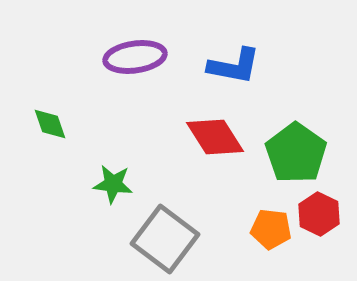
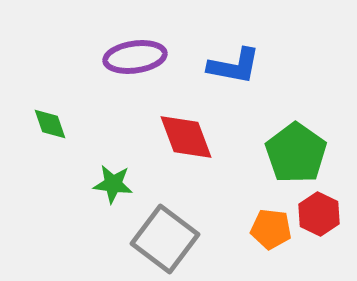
red diamond: moved 29 px left; rotated 12 degrees clockwise
